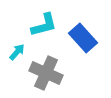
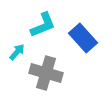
cyan L-shape: moved 1 px left; rotated 8 degrees counterclockwise
gray cross: rotated 8 degrees counterclockwise
